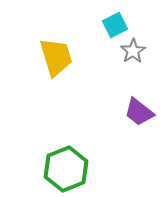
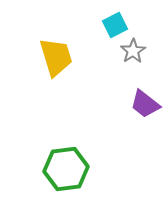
purple trapezoid: moved 6 px right, 8 px up
green hexagon: rotated 15 degrees clockwise
